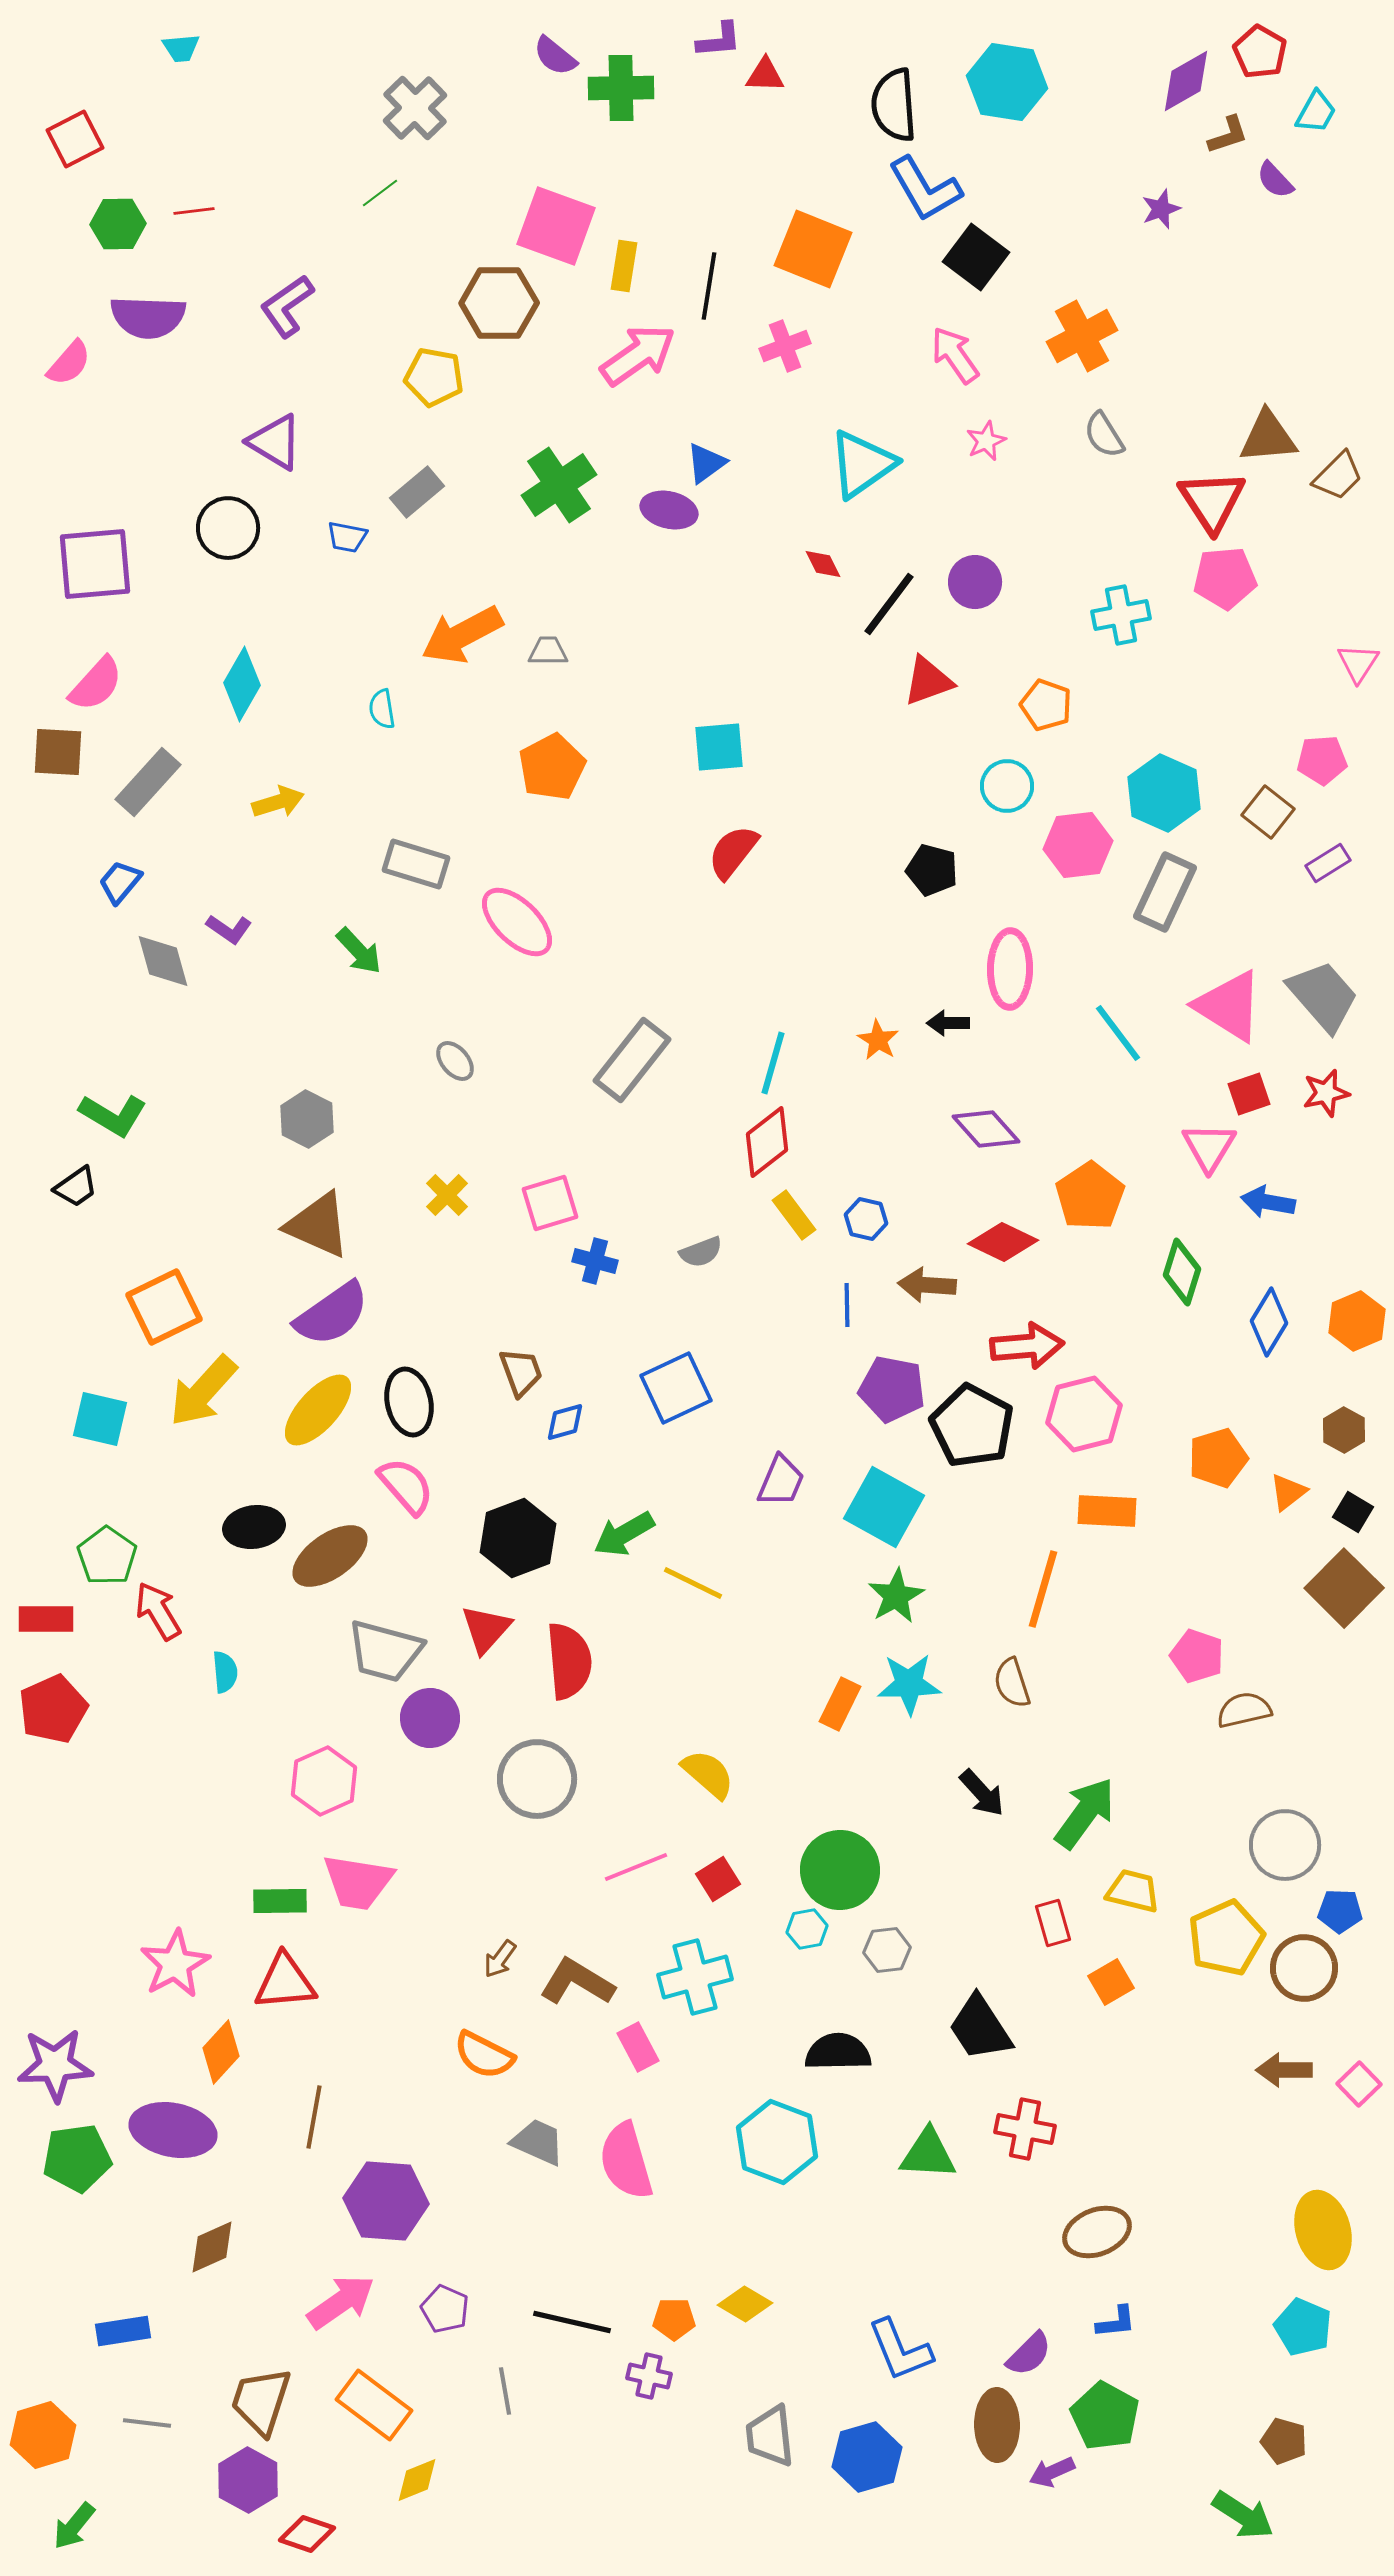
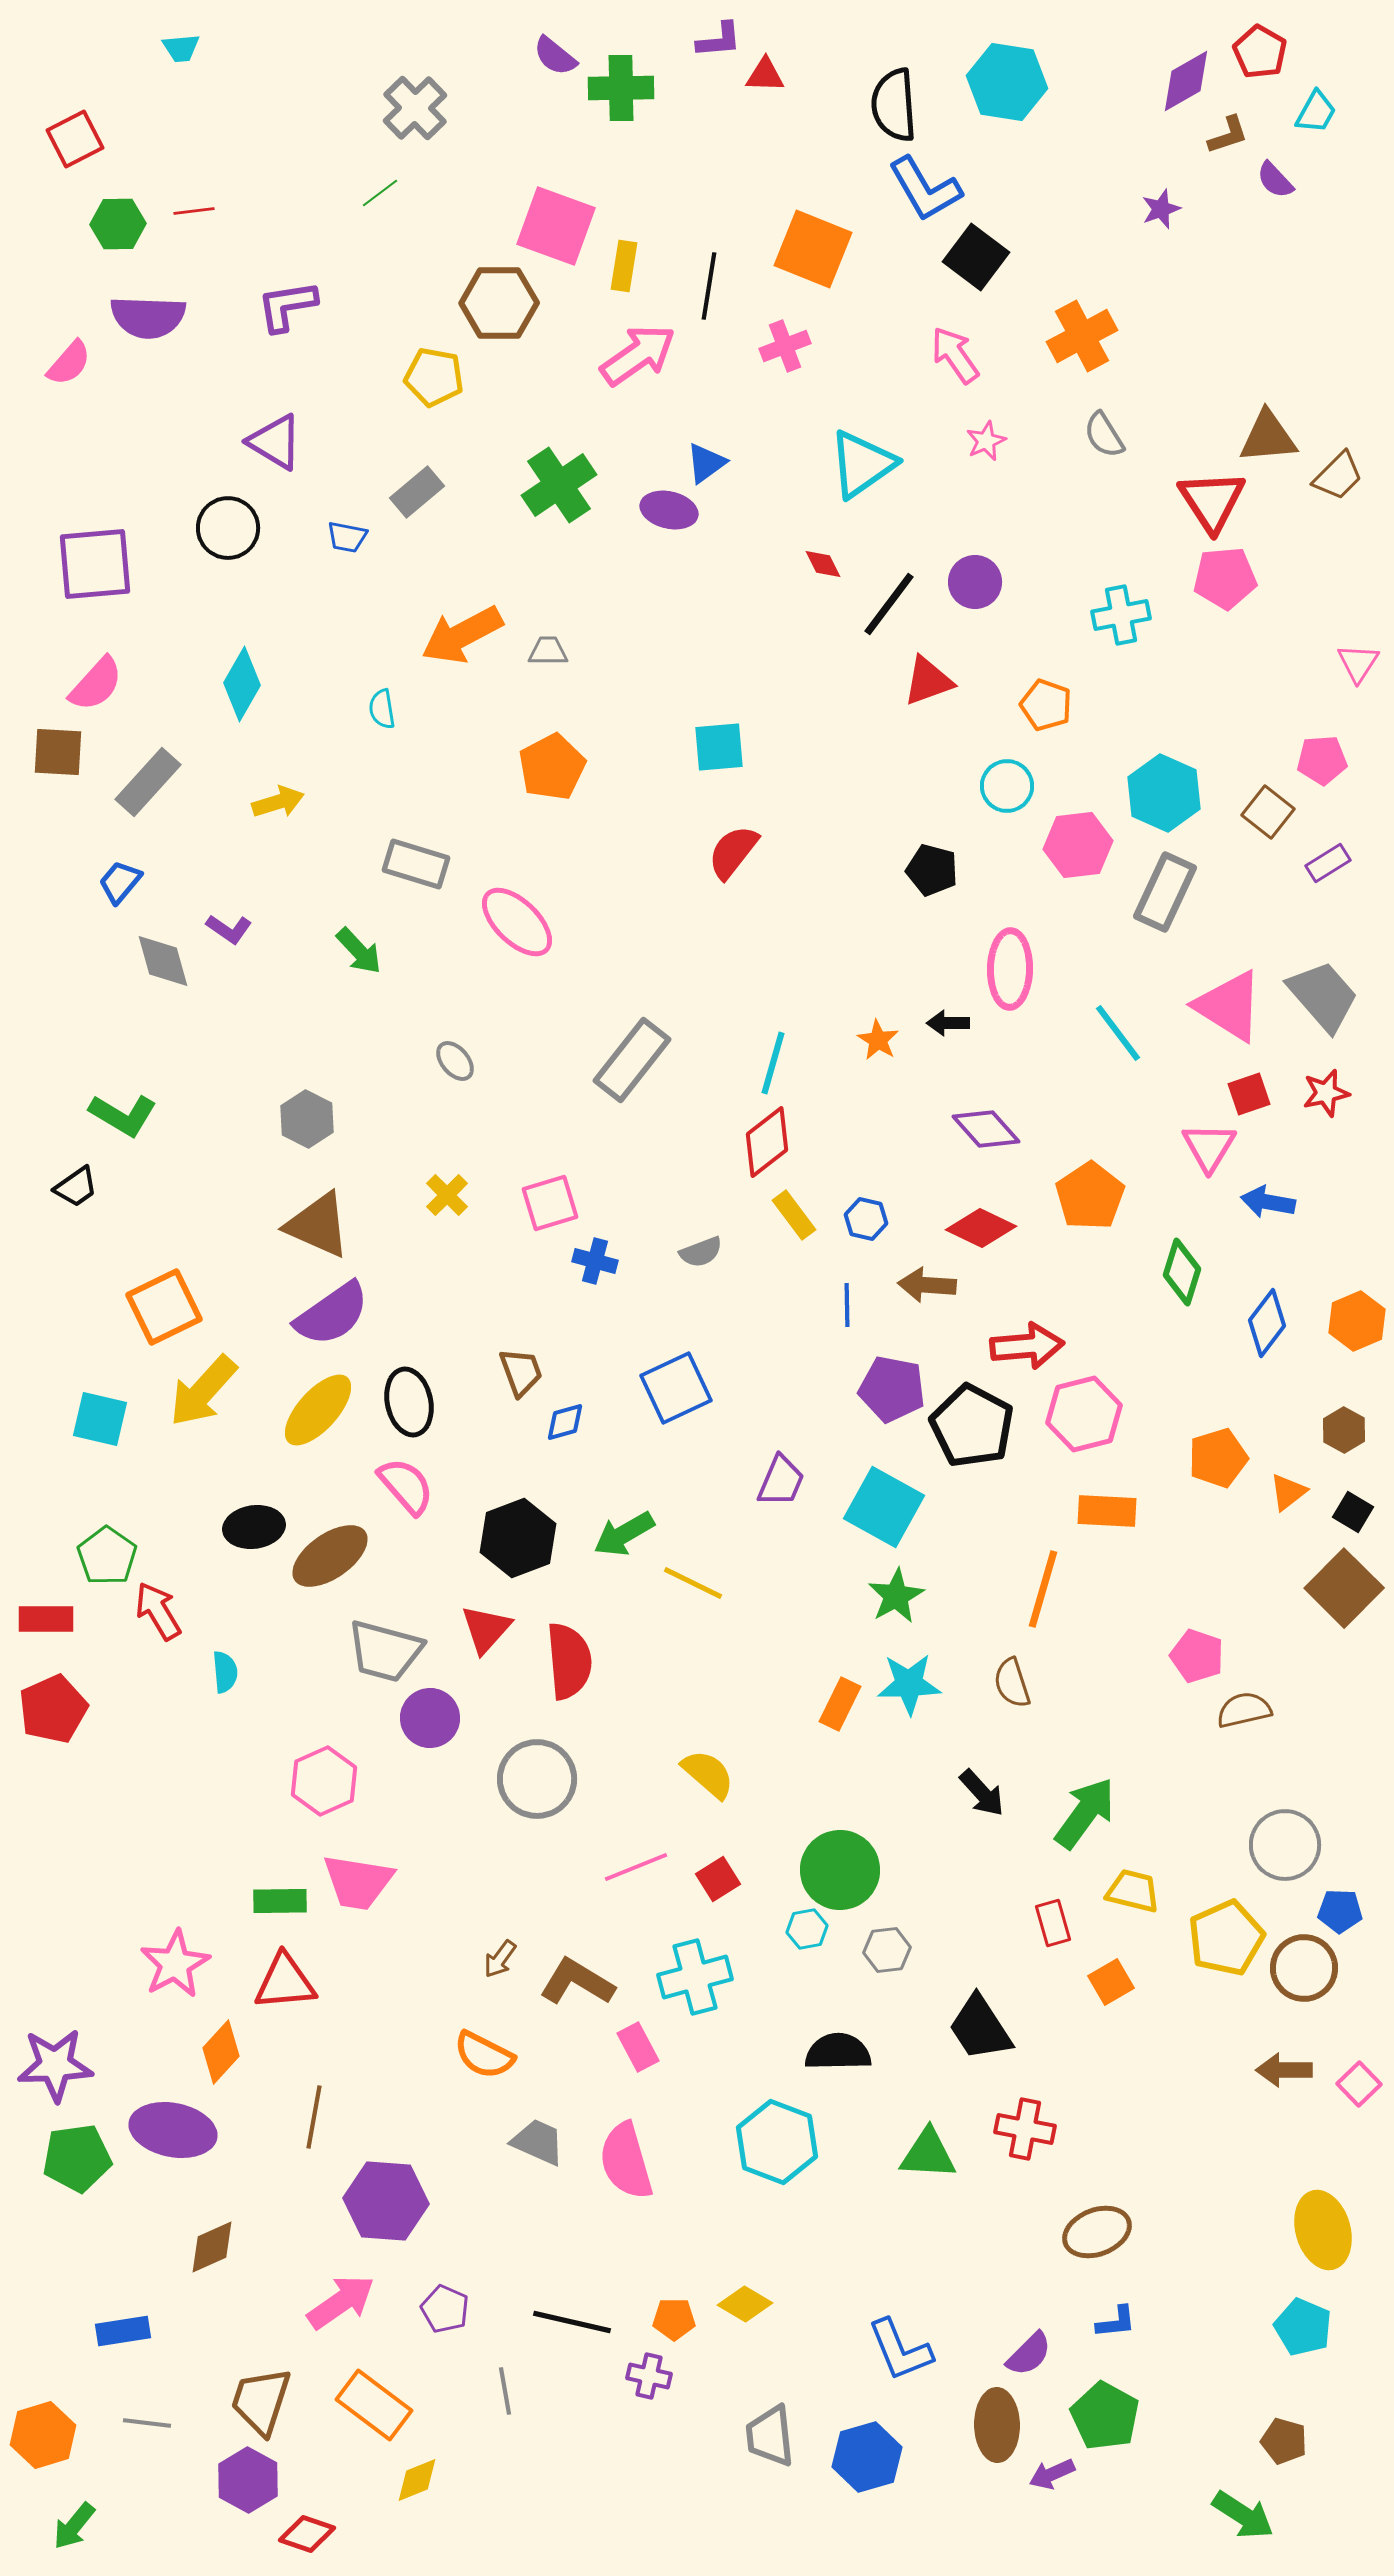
purple L-shape at (287, 306): rotated 26 degrees clockwise
green L-shape at (113, 1115): moved 10 px right
red diamond at (1003, 1242): moved 22 px left, 14 px up
blue diamond at (1269, 1322): moved 2 px left, 1 px down; rotated 6 degrees clockwise
purple arrow at (1052, 2472): moved 2 px down
